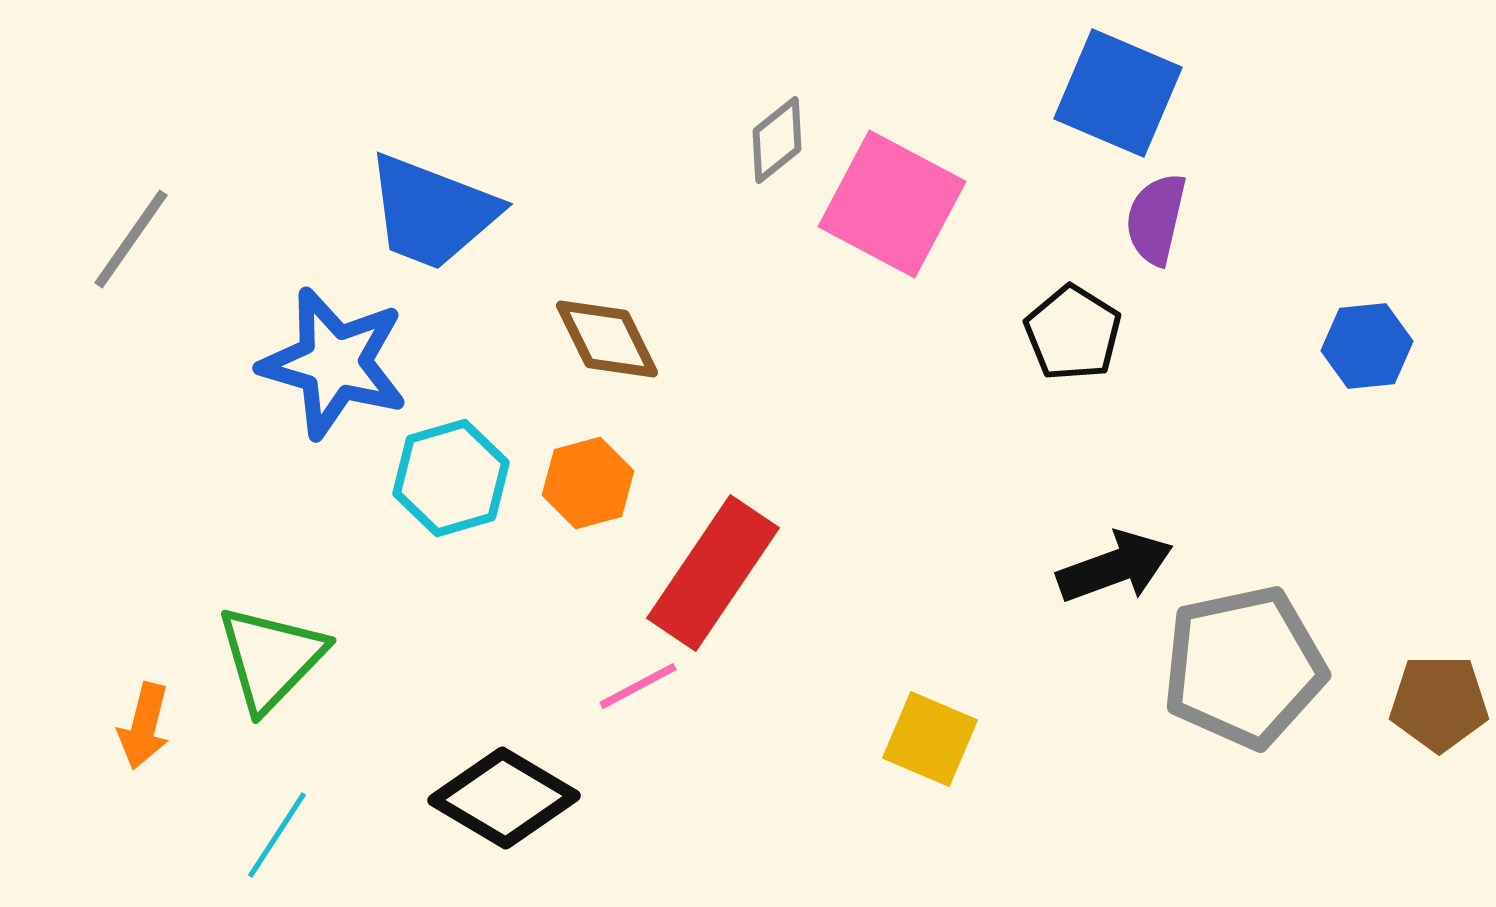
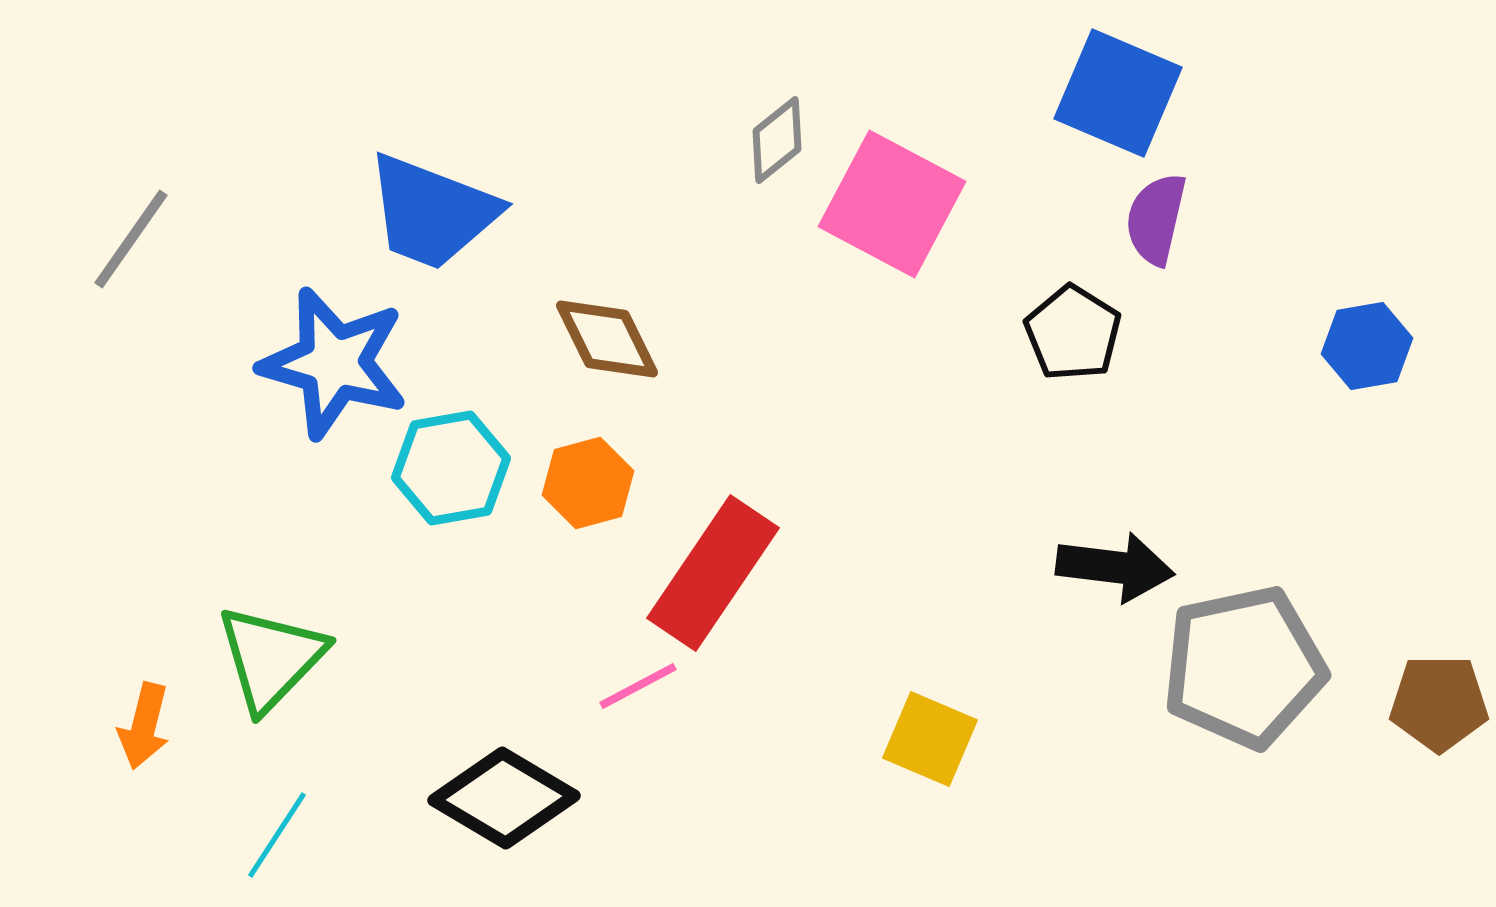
blue hexagon: rotated 4 degrees counterclockwise
cyan hexagon: moved 10 px up; rotated 6 degrees clockwise
black arrow: rotated 27 degrees clockwise
